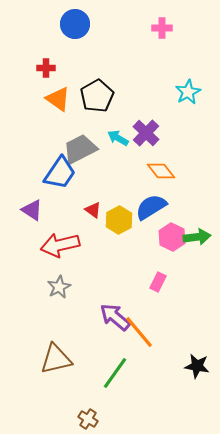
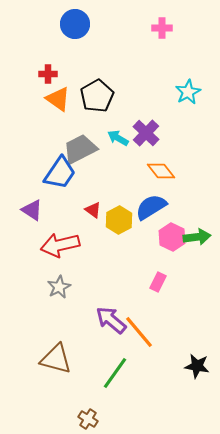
red cross: moved 2 px right, 6 px down
purple arrow: moved 4 px left, 3 px down
brown triangle: rotated 28 degrees clockwise
